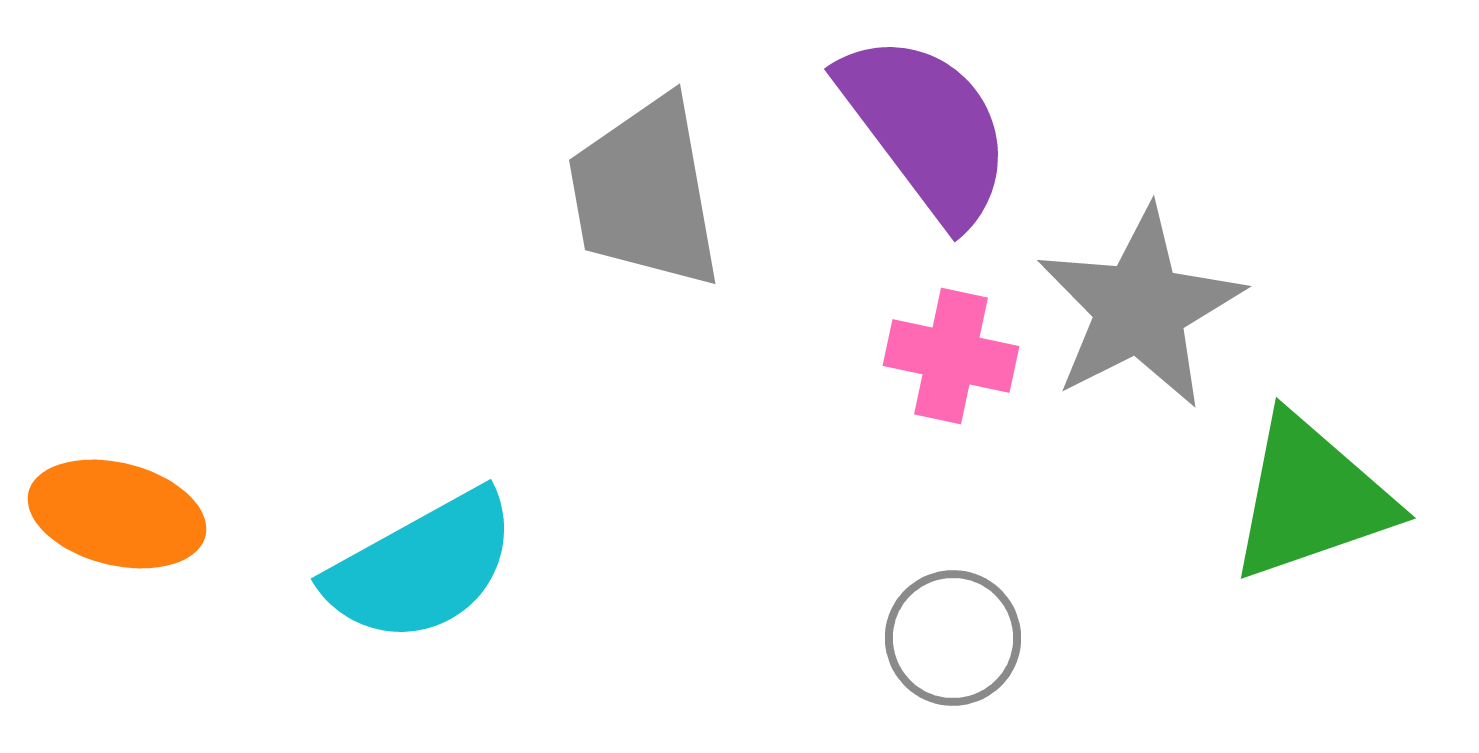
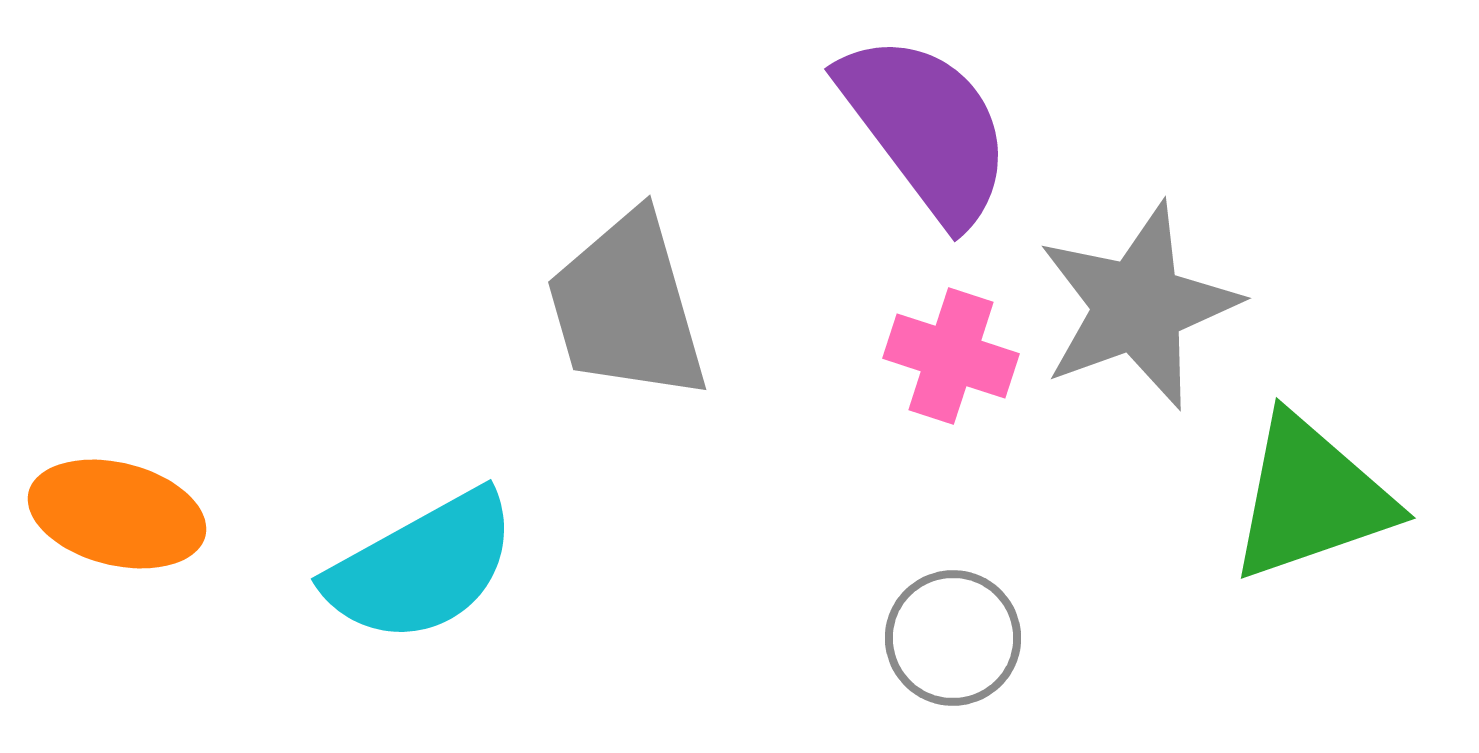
gray trapezoid: moved 18 px left, 114 px down; rotated 6 degrees counterclockwise
gray star: moved 2 px left, 2 px up; rotated 7 degrees clockwise
pink cross: rotated 6 degrees clockwise
